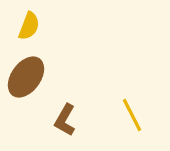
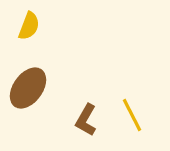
brown ellipse: moved 2 px right, 11 px down
brown L-shape: moved 21 px right
